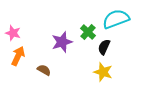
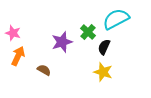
cyan semicircle: rotated 8 degrees counterclockwise
